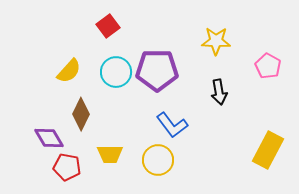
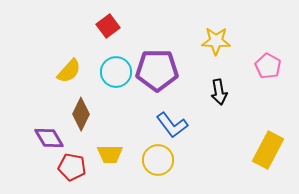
red pentagon: moved 5 px right
